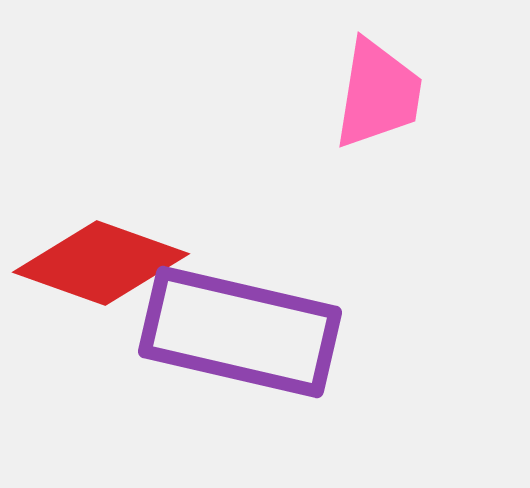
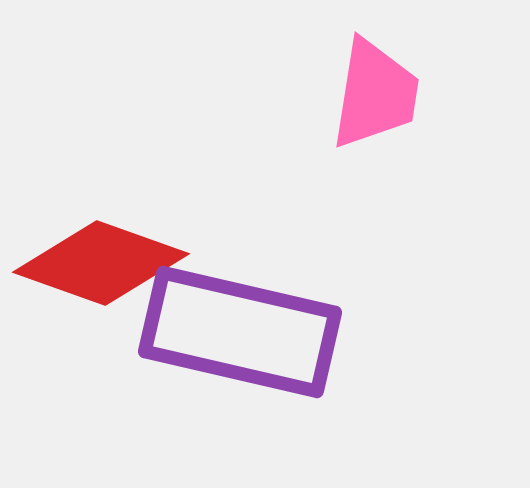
pink trapezoid: moved 3 px left
